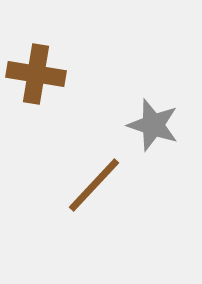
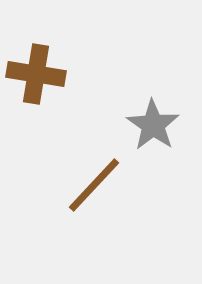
gray star: rotated 16 degrees clockwise
